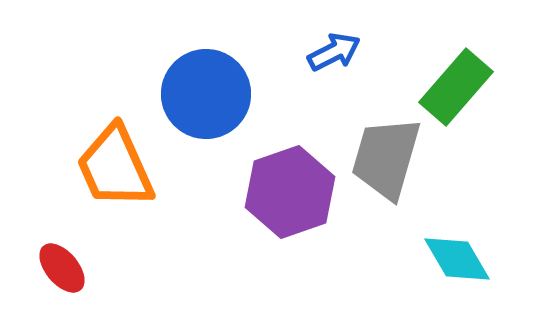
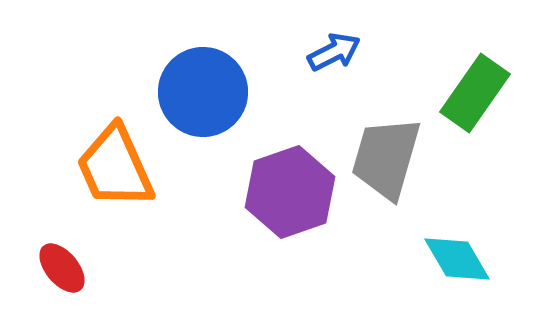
green rectangle: moved 19 px right, 6 px down; rotated 6 degrees counterclockwise
blue circle: moved 3 px left, 2 px up
